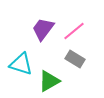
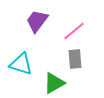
purple trapezoid: moved 6 px left, 8 px up
gray rectangle: rotated 54 degrees clockwise
green triangle: moved 5 px right, 2 px down
